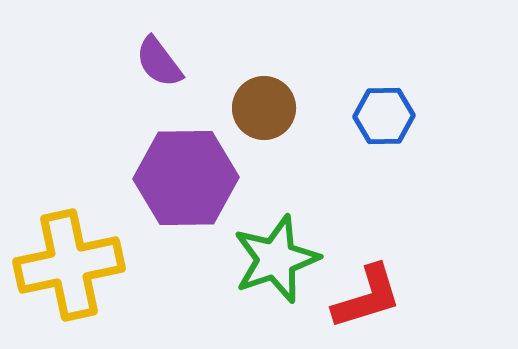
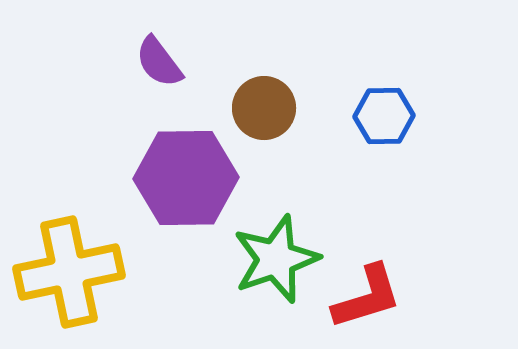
yellow cross: moved 7 px down
